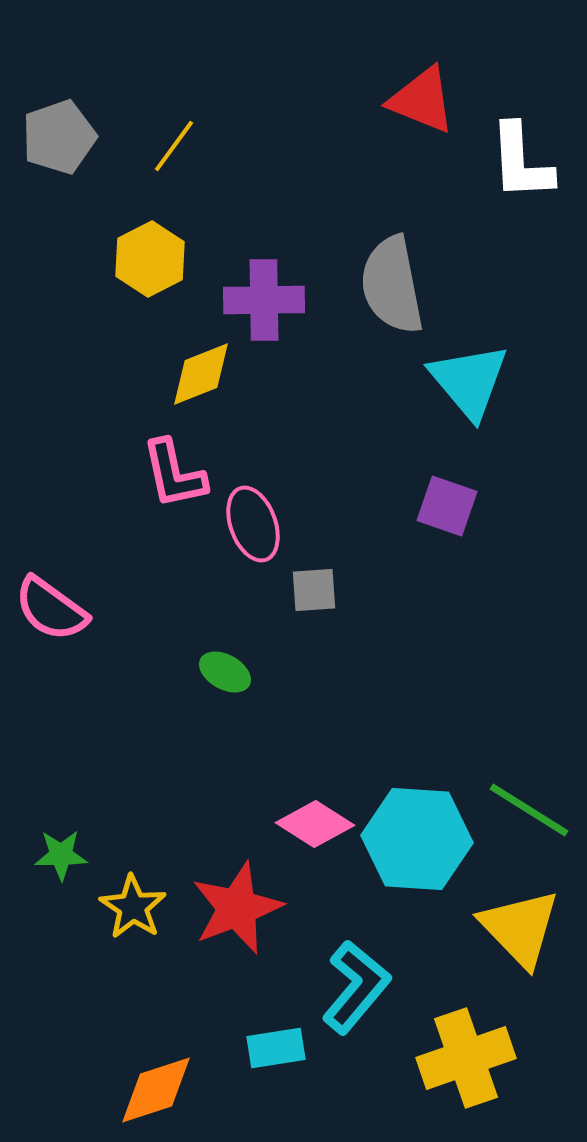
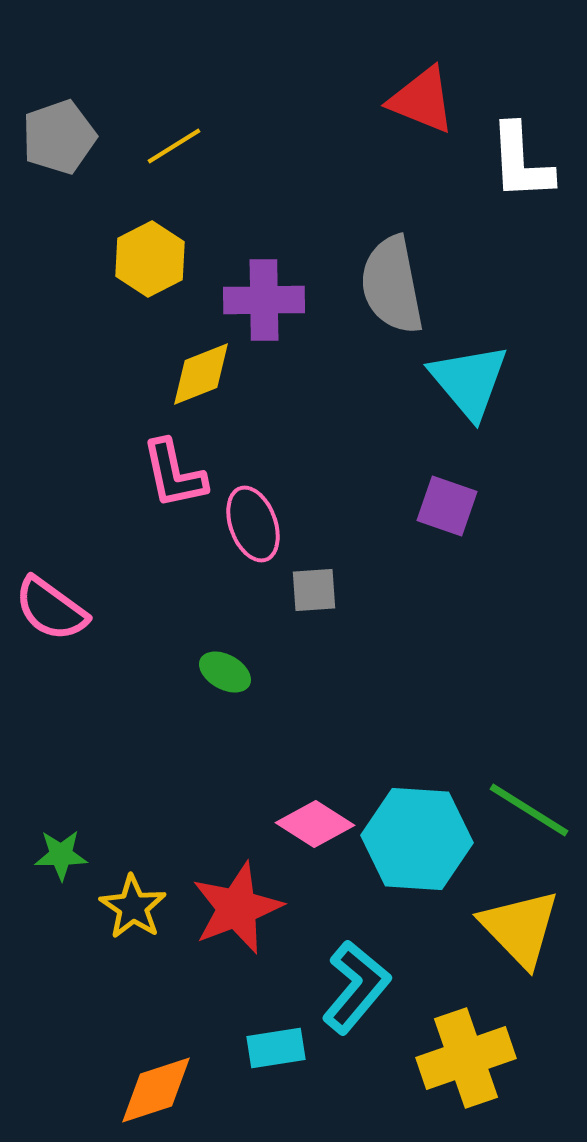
yellow line: rotated 22 degrees clockwise
